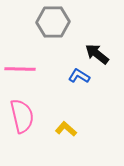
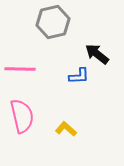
gray hexagon: rotated 12 degrees counterclockwise
blue L-shape: rotated 145 degrees clockwise
